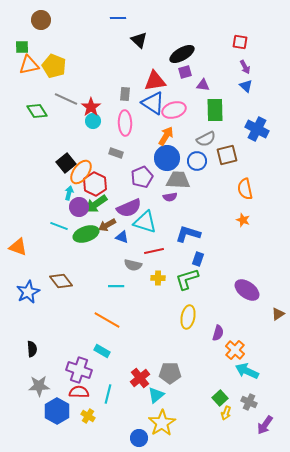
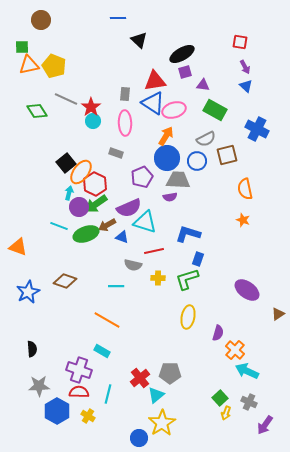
green rectangle at (215, 110): rotated 60 degrees counterclockwise
brown diamond at (61, 281): moved 4 px right; rotated 35 degrees counterclockwise
